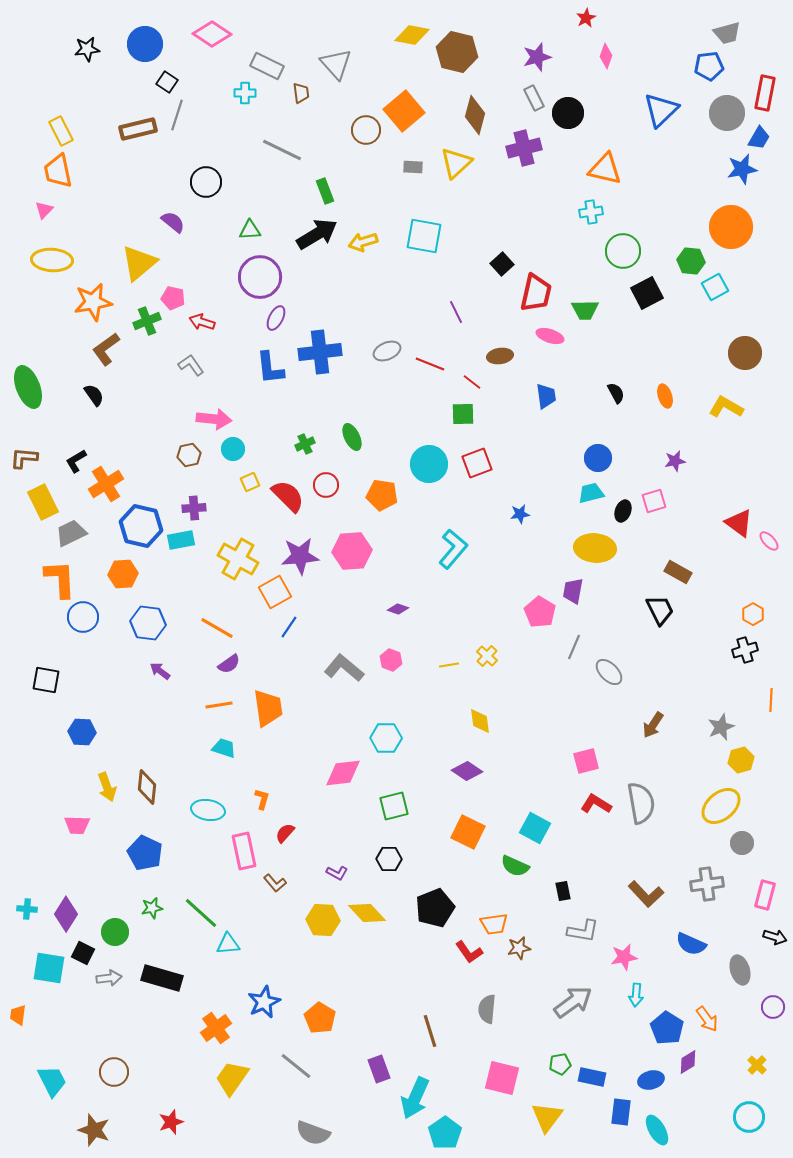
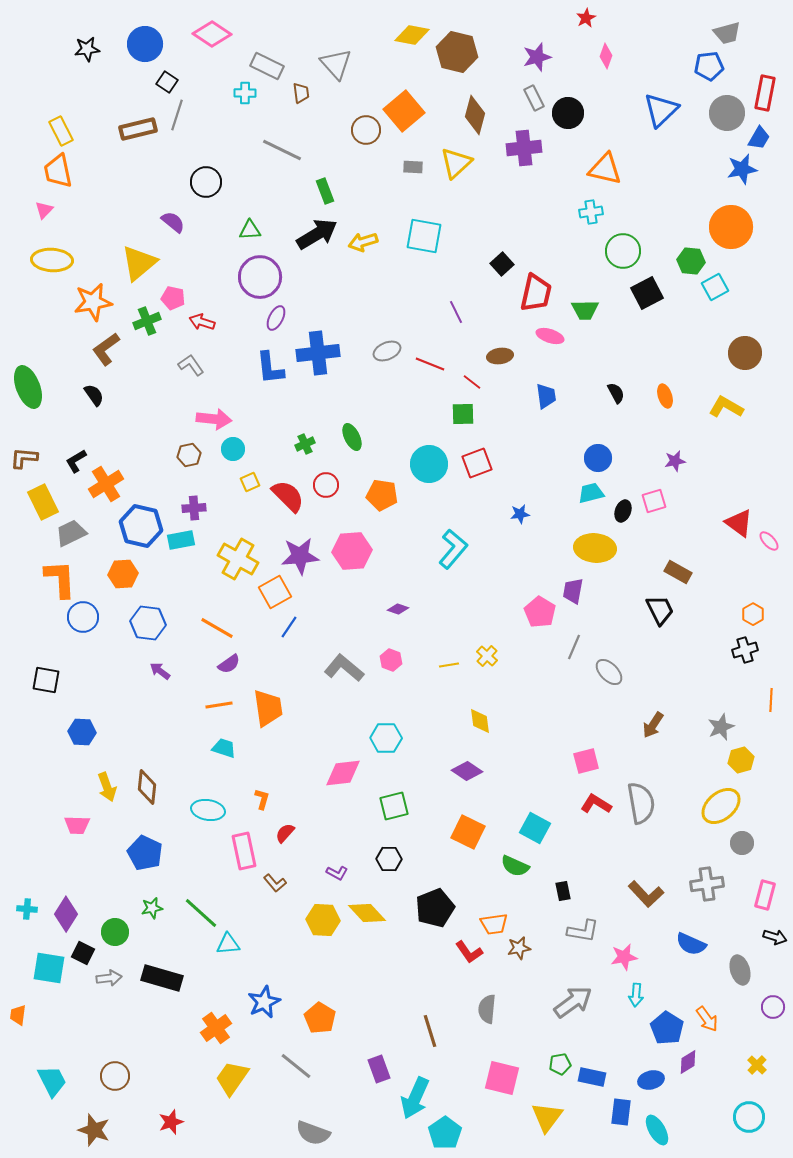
purple cross at (524, 148): rotated 8 degrees clockwise
blue cross at (320, 352): moved 2 px left, 1 px down
brown circle at (114, 1072): moved 1 px right, 4 px down
